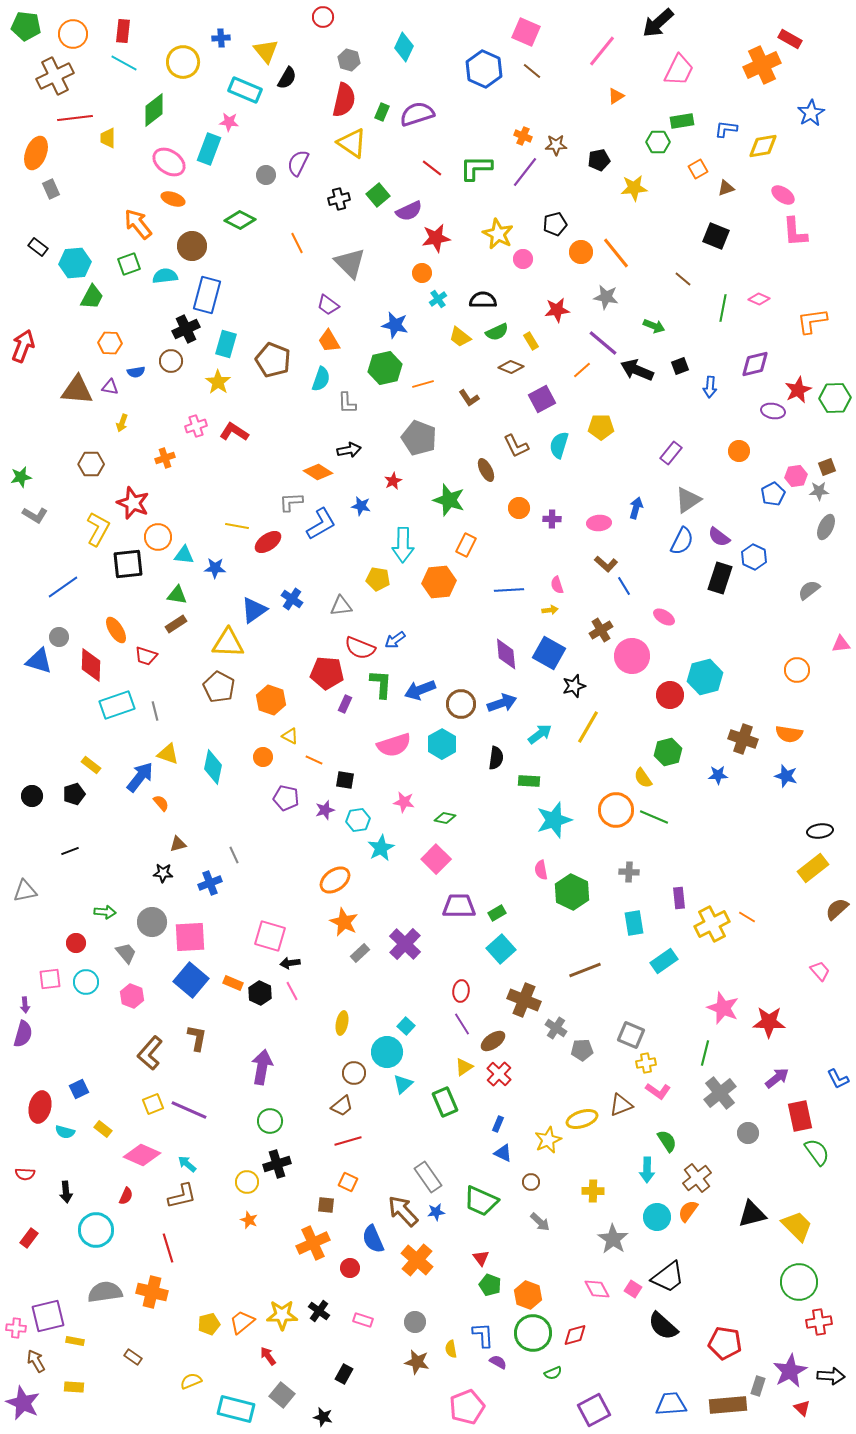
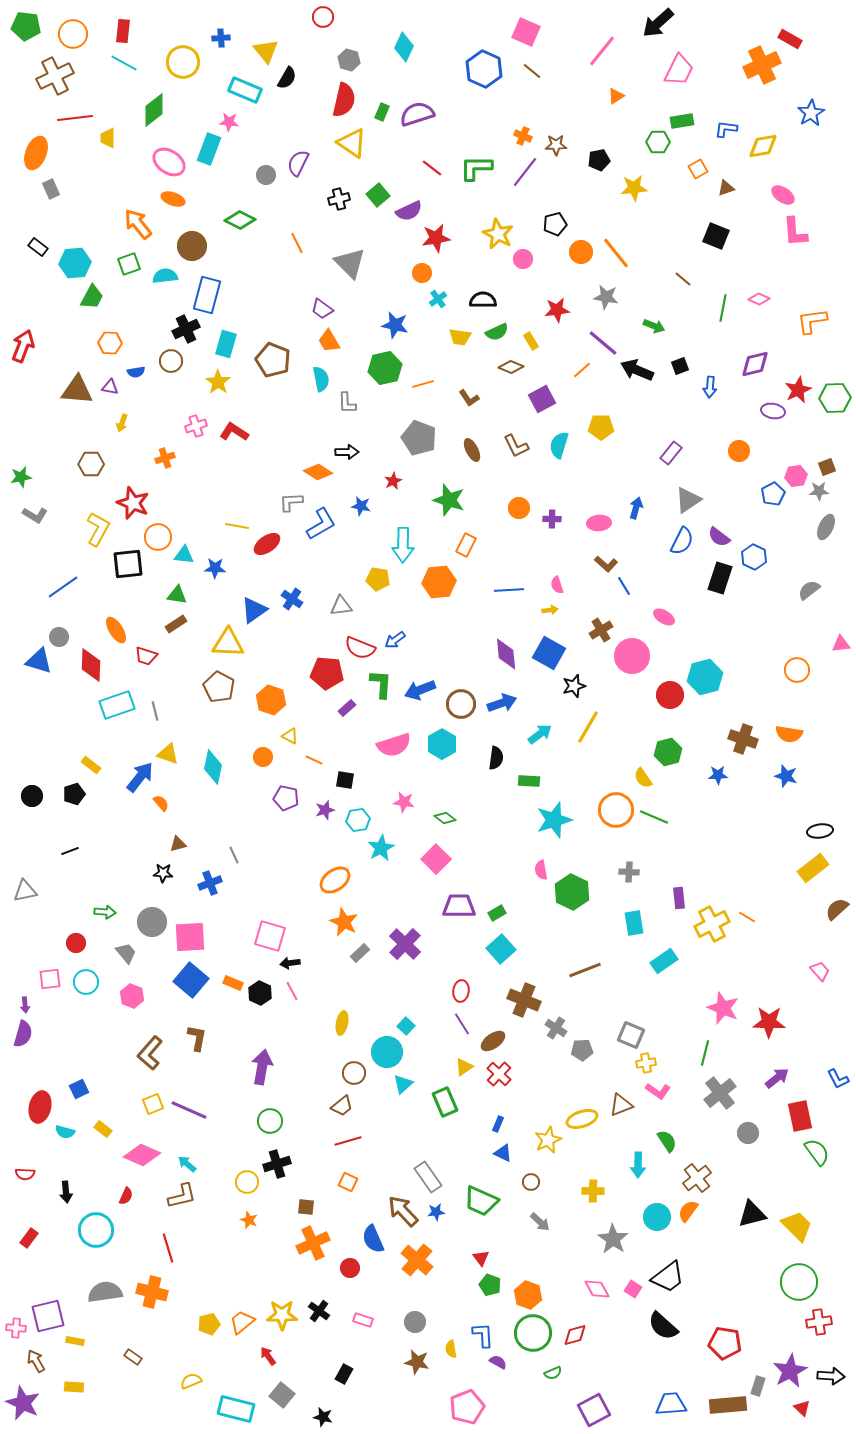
purple trapezoid at (328, 305): moved 6 px left, 4 px down
yellow trapezoid at (460, 337): rotated 30 degrees counterclockwise
cyan semicircle at (321, 379): rotated 30 degrees counterclockwise
black arrow at (349, 450): moved 2 px left, 2 px down; rotated 10 degrees clockwise
brown ellipse at (486, 470): moved 14 px left, 20 px up
red ellipse at (268, 542): moved 1 px left, 2 px down
purple rectangle at (345, 704): moved 2 px right, 4 px down; rotated 24 degrees clockwise
green diamond at (445, 818): rotated 25 degrees clockwise
cyan arrow at (647, 1170): moved 9 px left, 5 px up
brown square at (326, 1205): moved 20 px left, 2 px down
